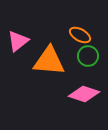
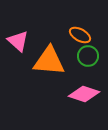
pink triangle: rotated 40 degrees counterclockwise
